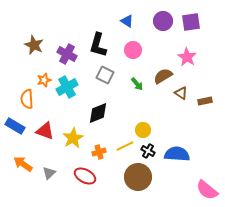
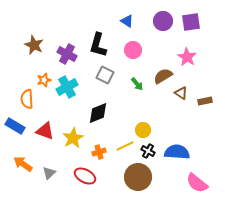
blue semicircle: moved 2 px up
pink semicircle: moved 10 px left, 7 px up
